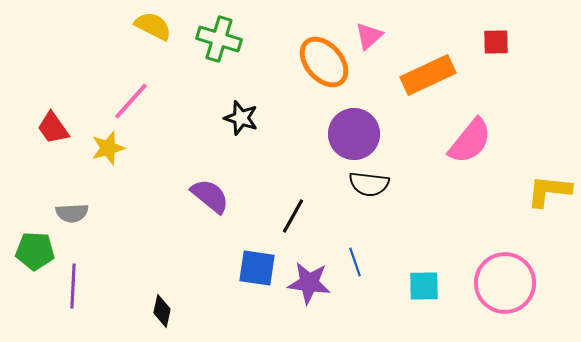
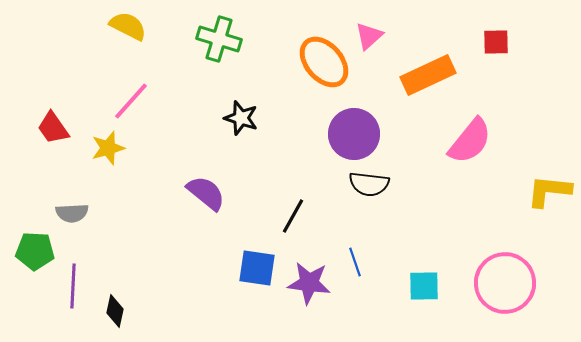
yellow semicircle: moved 25 px left
purple semicircle: moved 4 px left, 3 px up
black diamond: moved 47 px left
